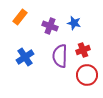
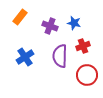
red cross: moved 4 px up
